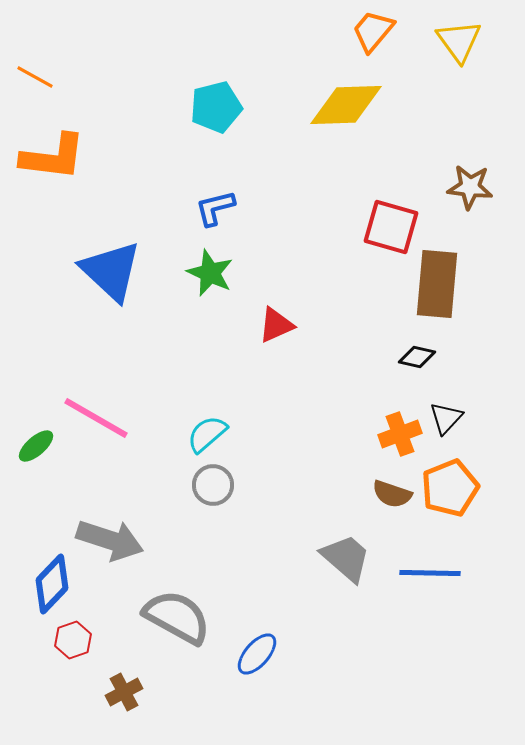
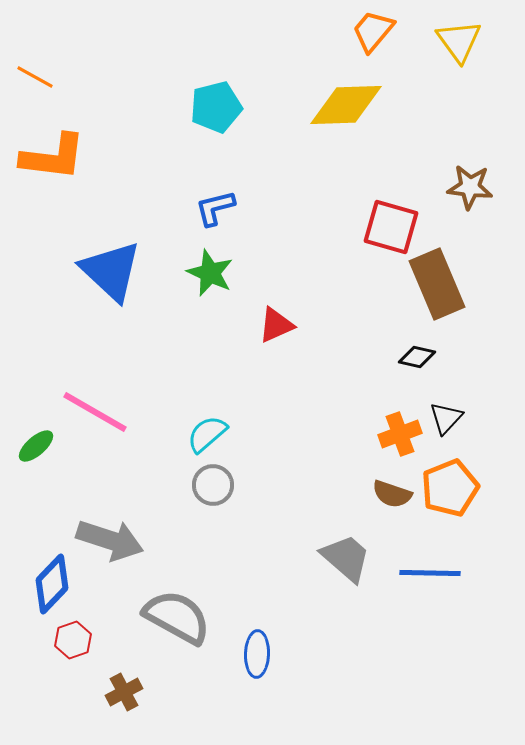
brown rectangle: rotated 28 degrees counterclockwise
pink line: moved 1 px left, 6 px up
blue ellipse: rotated 39 degrees counterclockwise
